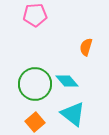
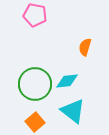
pink pentagon: rotated 15 degrees clockwise
orange semicircle: moved 1 px left
cyan diamond: rotated 55 degrees counterclockwise
cyan triangle: moved 3 px up
